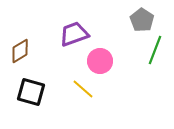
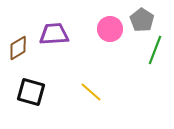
purple trapezoid: moved 20 px left; rotated 16 degrees clockwise
brown diamond: moved 2 px left, 3 px up
pink circle: moved 10 px right, 32 px up
yellow line: moved 8 px right, 3 px down
